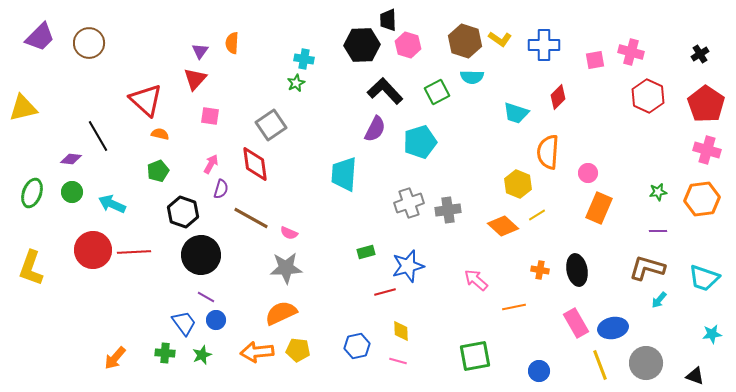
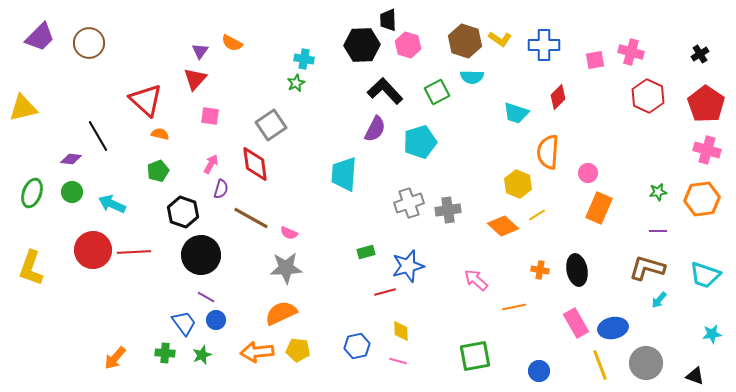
orange semicircle at (232, 43): rotated 65 degrees counterclockwise
cyan trapezoid at (704, 278): moved 1 px right, 3 px up
